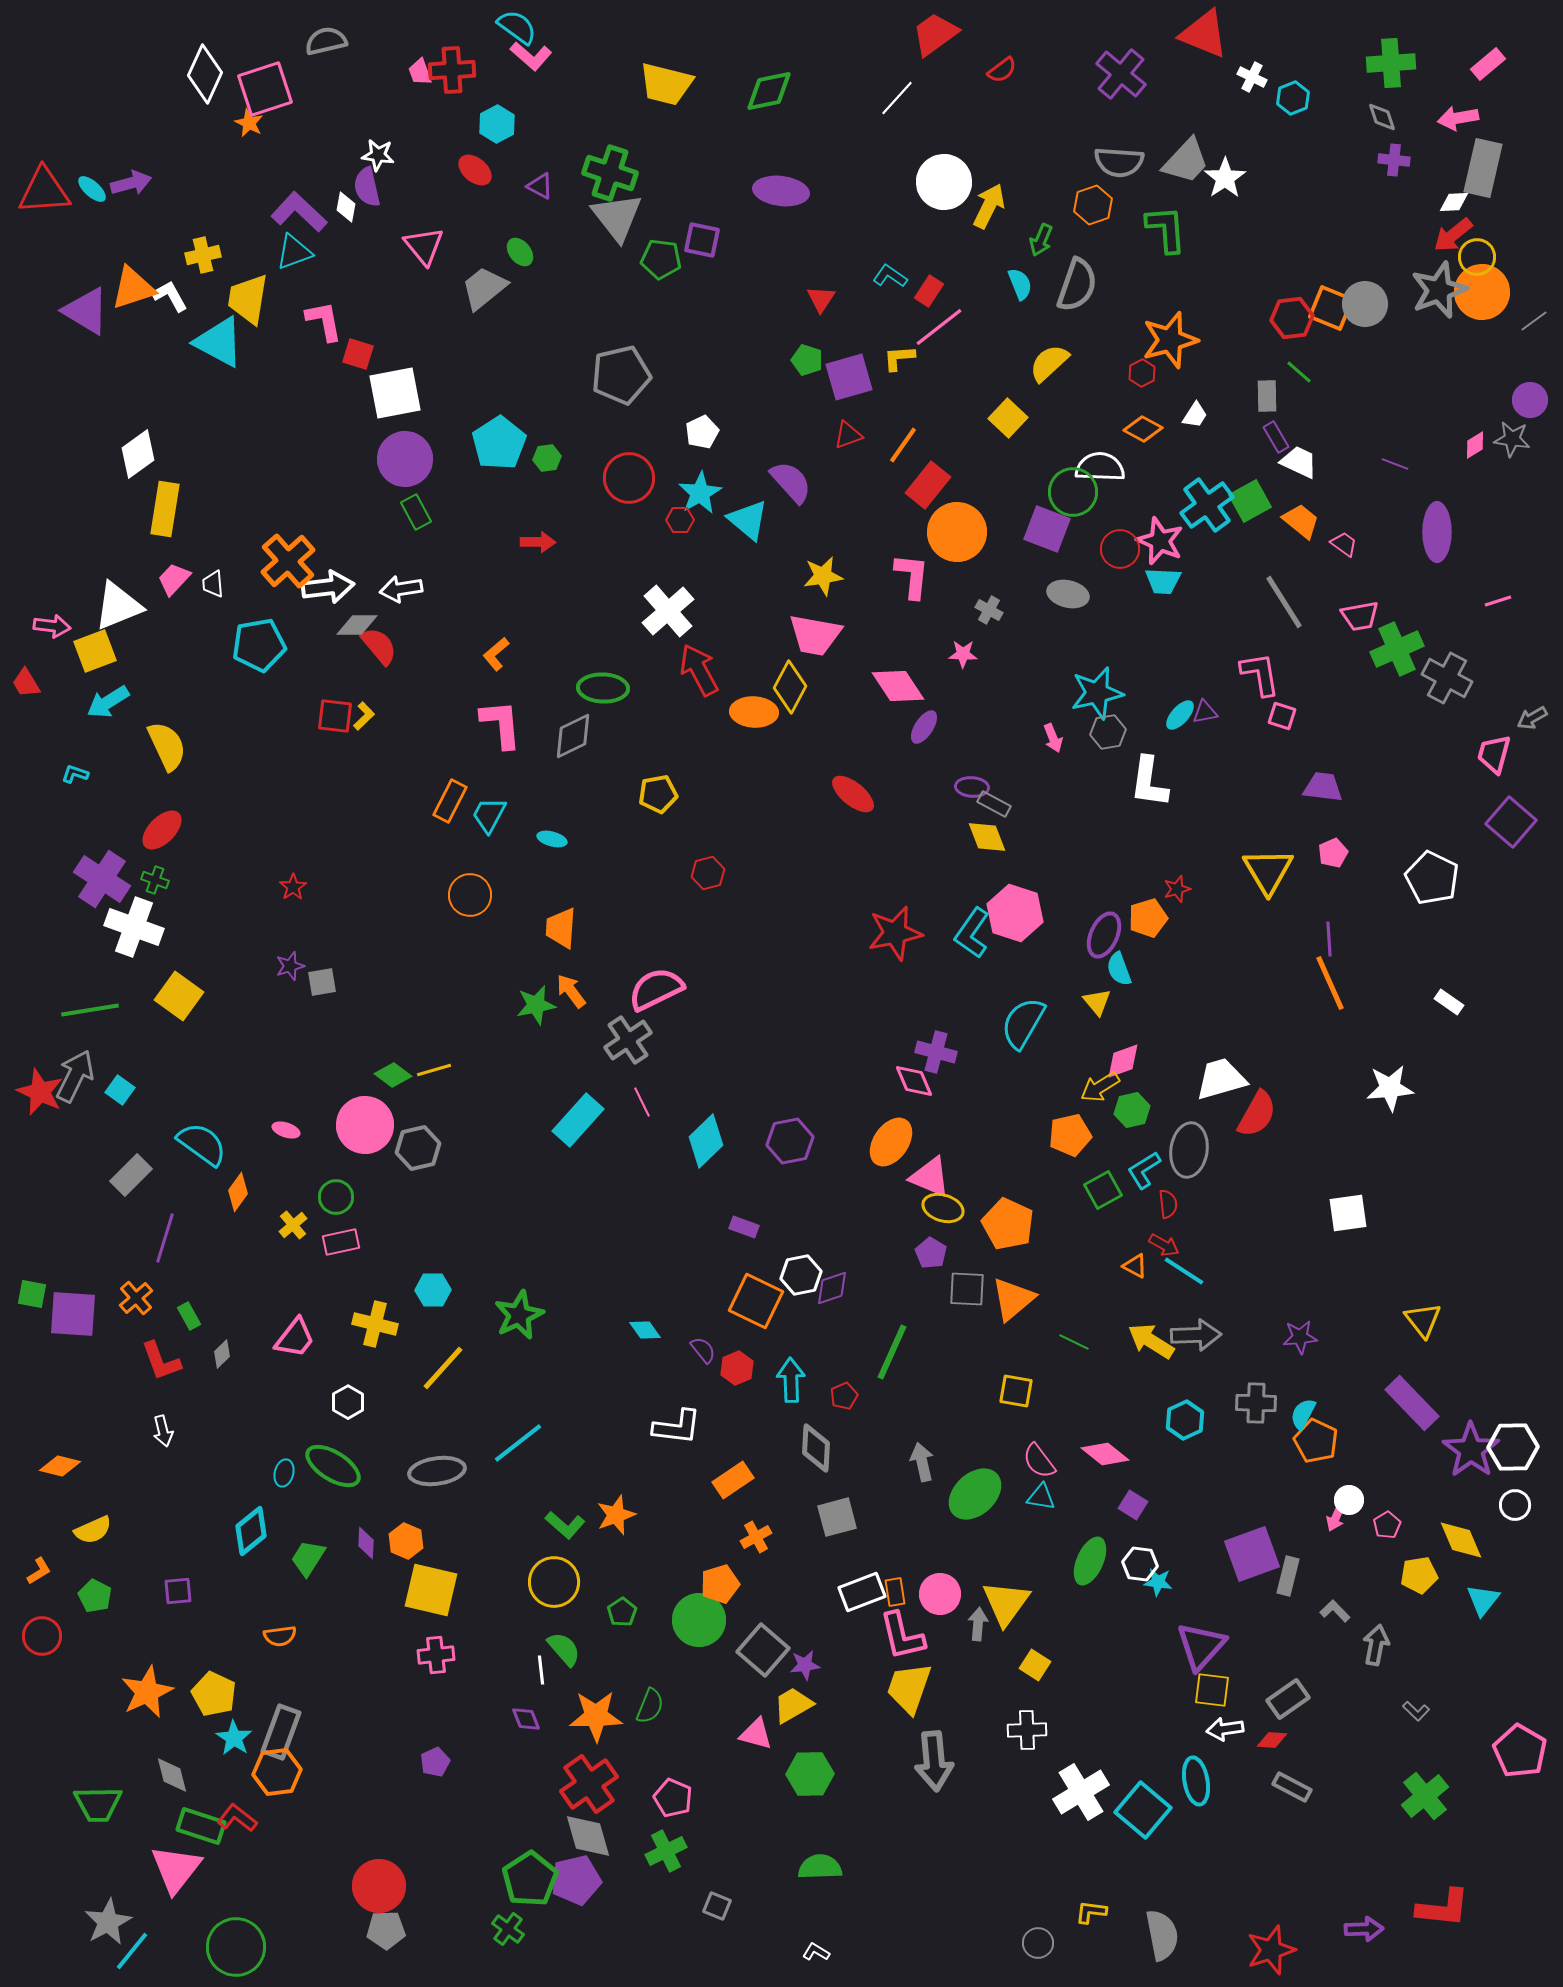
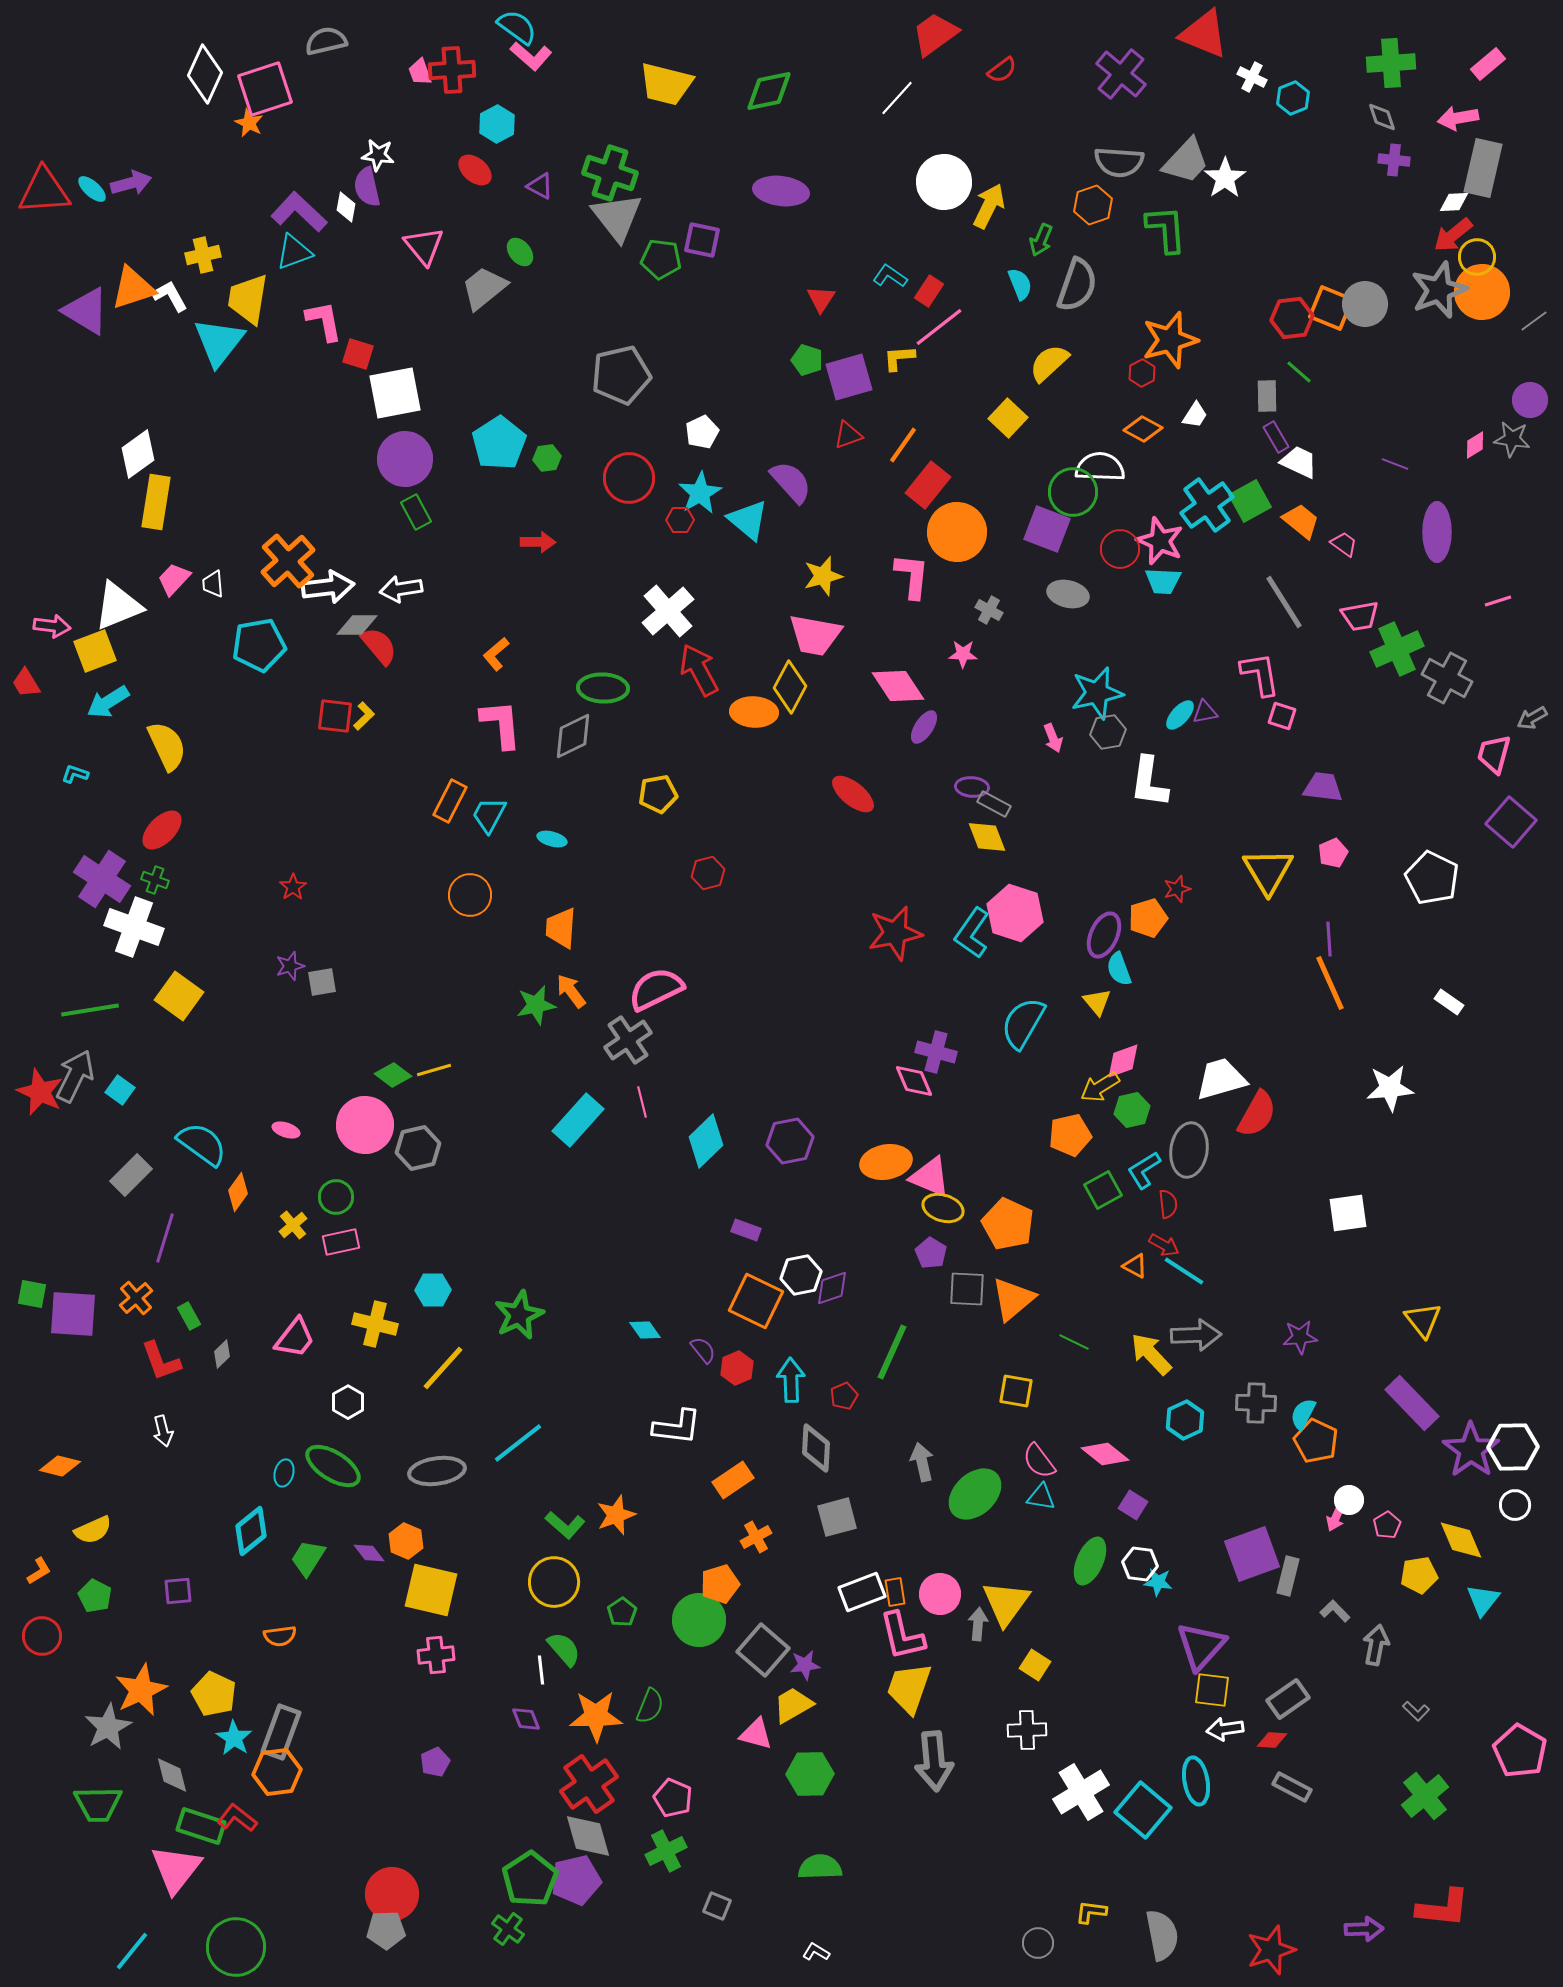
cyan triangle at (219, 342): rotated 40 degrees clockwise
yellow rectangle at (165, 509): moved 9 px left, 7 px up
yellow star at (823, 576): rotated 6 degrees counterclockwise
pink line at (642, 1102): rotated 12 degrees clockwise
orange ellipse at (891, 1142): moved 5 px left, 20 px down; rotated 45 degrees clockwise
purple rectangle at (744, 1227): moved 2 px right, 3 px down
yellow arrow at (1151, 1341): moved 13 px down; rotated 15 degrees clockwise
purple diamond at (366, 1543): moved 3 px right, 10 px down; rotated 40 degrees counterclockwise
orange star at (147, 1692): moved 6 px left, 2 px up
red circle at (379, 1886): moved 13 px right, 8 px down
gray star at (108, 1922): moved 195 px up
